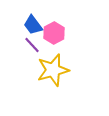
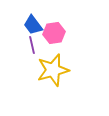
pink hexagon: rotated 20 degrees clockwise
purple line: rotated 30 degrees clockwise
